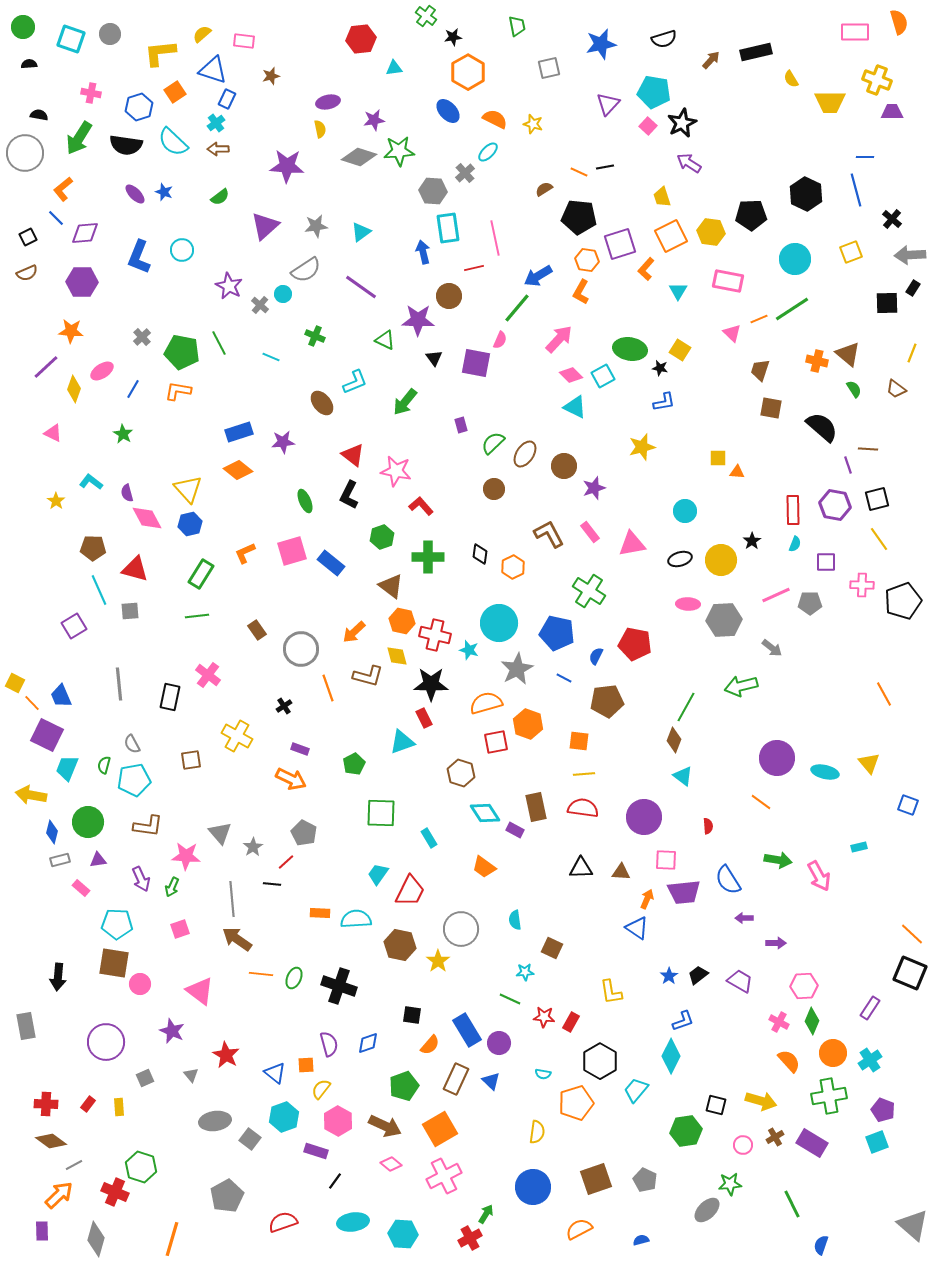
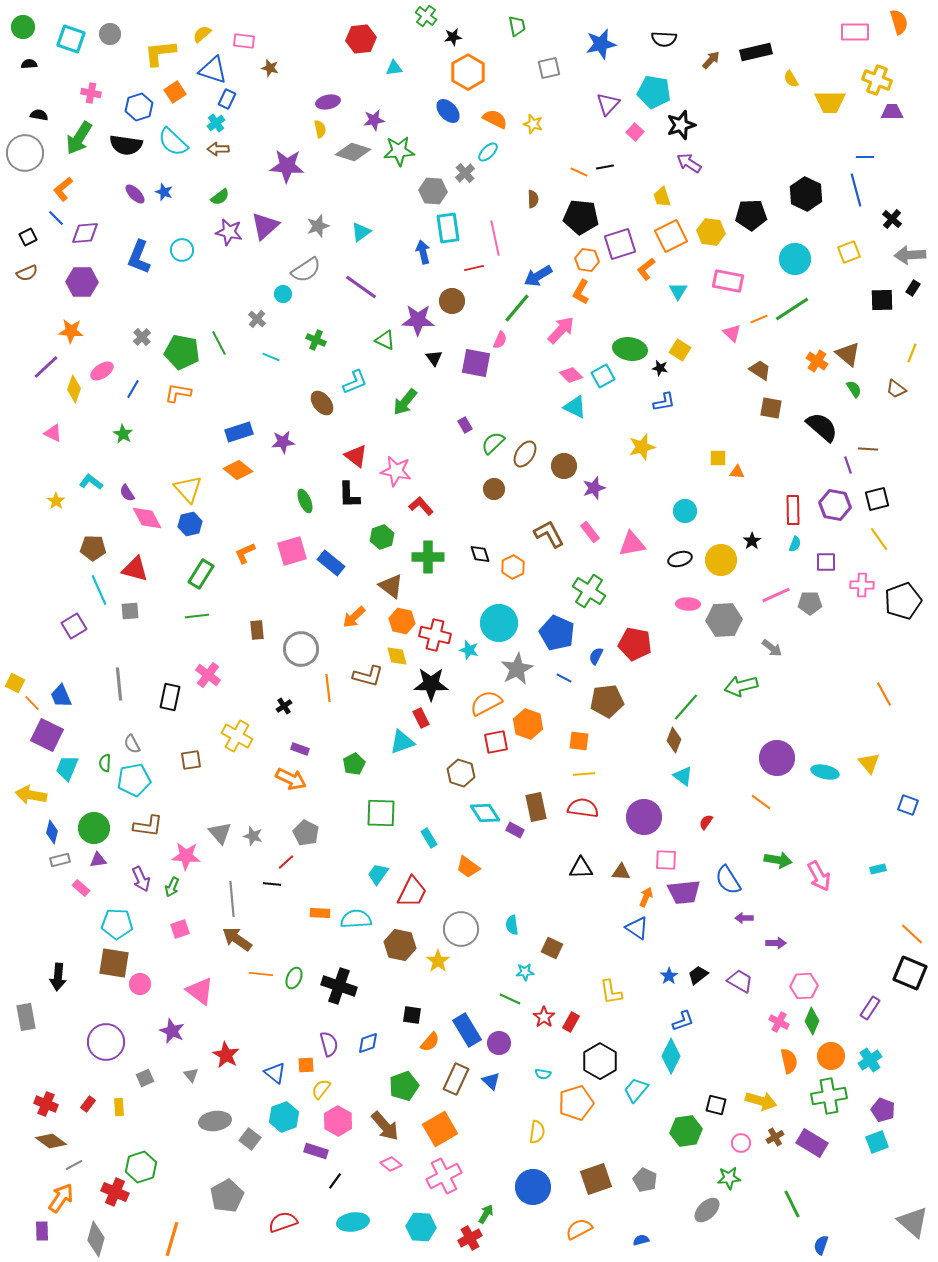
black semicircle at (664, 39): rotated 20 degrees clockwise
brown star at (271, 76): moved 1 px left, 8 px up; rotated 30 degrees clockwise
black star at (682, 123): moved 1 px left, 2 px down; rotated 8 degrees clockwise
pink square at (648, 126): moved 13 px left, 6 px down
gray diamond at (359, 157): moved 6 px left, 5 px up
brown semicircle at (544, 189): moved 11 px left, 10 px down; rotated 120 degrees clockwise
black pentagon at (579, 217): moved 2 px right
gray star at (316, 226): moved 2 px right; rotated 10 degrees counterclockwise
yellow square at (851, 252): moved 2 px left
orange L-shape at (646, 269): rotated 10 degrees clockwise
purple star at (229, 286): moved 54 px up; rotated 16 degrees counterclockwise
brown circle at (449, 296): moved 3 px right, 5 px down
black square at (887, 303): moved 5 px left, 3 px up
gray cross at (260, 305): moved 3 px left, 14 px down
green cross at (315, 336): moved 1 px right, 4 px down
pink arrow at (559, 339): moved 2 px right, 9 px up
orange cross at (817, 361): rotated 20 degrees clockwise
brown trapezoid at (760, 370): rotated 105 degrees clockwise
orange L-shape at (178, 391): moved 2 px down
purple rectangle at (461, 425): moved 4 px right; rotated 14 degrees counterclockwise
red triangle at (353, 455): moved 3 px right, 1 px down
purple semicircle at (127, 493): rotated 18 degrees counterclockwise
black L-shape at (349, 495): rotated 28 degrees counterclockwise
black diamond at (480, 554): rotated 25 degrees counterclockwise
brown rectangle at (257, 630): rotated 30 degrees clockwise
orange arrow at (354, 632): moved 15 px up
blue pentagon at (557, 633): rotated 12 degrees clockwise
orange line at (328, 688): rotated 12 degrees clockwise
orange semicircle at (486, 703): rotated 12 degrees counterclockwise
green line at (686, 707): rotated 12 degrees clockwise
red rectangle at (424, 718): moved 3 px left
green semicircle at (104, 765): moved 1 px right, 2 px up; rotated 12 degrees counterclockwise
green circle at (88, 822): moved 6 px right, 6 px down
red semicircle at (708, 826): moved 2 px left, 4 px up; rotated 140 degrees counterclockwise
gray pentagon at (304, 833): moved 2 px right
gray star at (253, 847): moved 11 px up; rotated 24 degrees counterclockwise
cyan rectangle at (859, 847): moved 19 px right, 22 px down
orange trapezoid at (484, 867): moved 16 px left
red trapezoid at (410, 891): moved 2 px right, 1 px down
orange arrow at (647, 899): moved 1 px left, 2 px up
cyan semicircle at (515, 920): moved 3 px left, 5 px down
red star at (544, 1017): rotated 30 degrees clockwise
gray rectangle at (26, 1026): moved 9 px up
orange semicircle at (430, 1045): moved 3 px up
orange circle at (833, 1053): moved 2 px left, 3 px down
orange semicircle at (789, 1061): rotated 30 degrees clockwise
red cross at (46, 1104): rotated 20 degrees clockwise
brown arrow at (385, 1126): rotated 24 degrees clockwise
pink circle at (743, 1145): moved 2 px left, 2 px up
green hexagon at (141, 1167): rotated 24 degrees clockwise
green star at (730, 1184): moved 1 px left, 6 px up
orange arrow at (59, 1195): moved 2 px right, 3 px down; rotated 12 degrees counterclockwise
gray triangle at (913, 1225): moved 3 px up
cyan hexagon at (403, 1234): moved 18 px right, 7 px up
